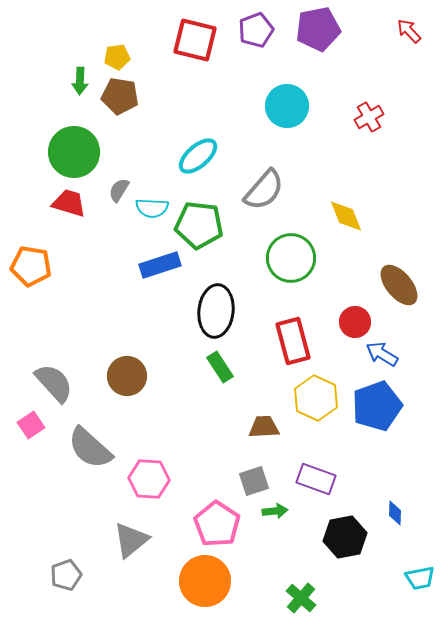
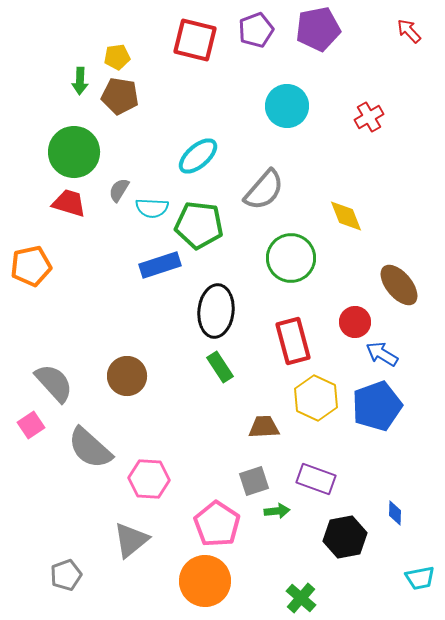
orange pentagon at (31, 266): rotated 21 degrees counterclockwise
green arrow at (275, 511): moved 2 px right
